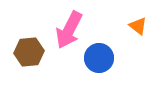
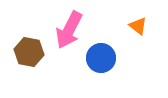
brown hexagon: rotated 16 degrees clockwise
blue circle: moved 2 px right
